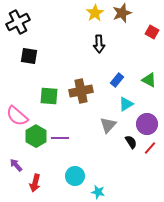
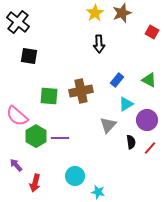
black cross: rotated 25 degrees counterclockwise
purple circle: moved 4 px up
black semicircle: rotated 24 degrees clockwise
